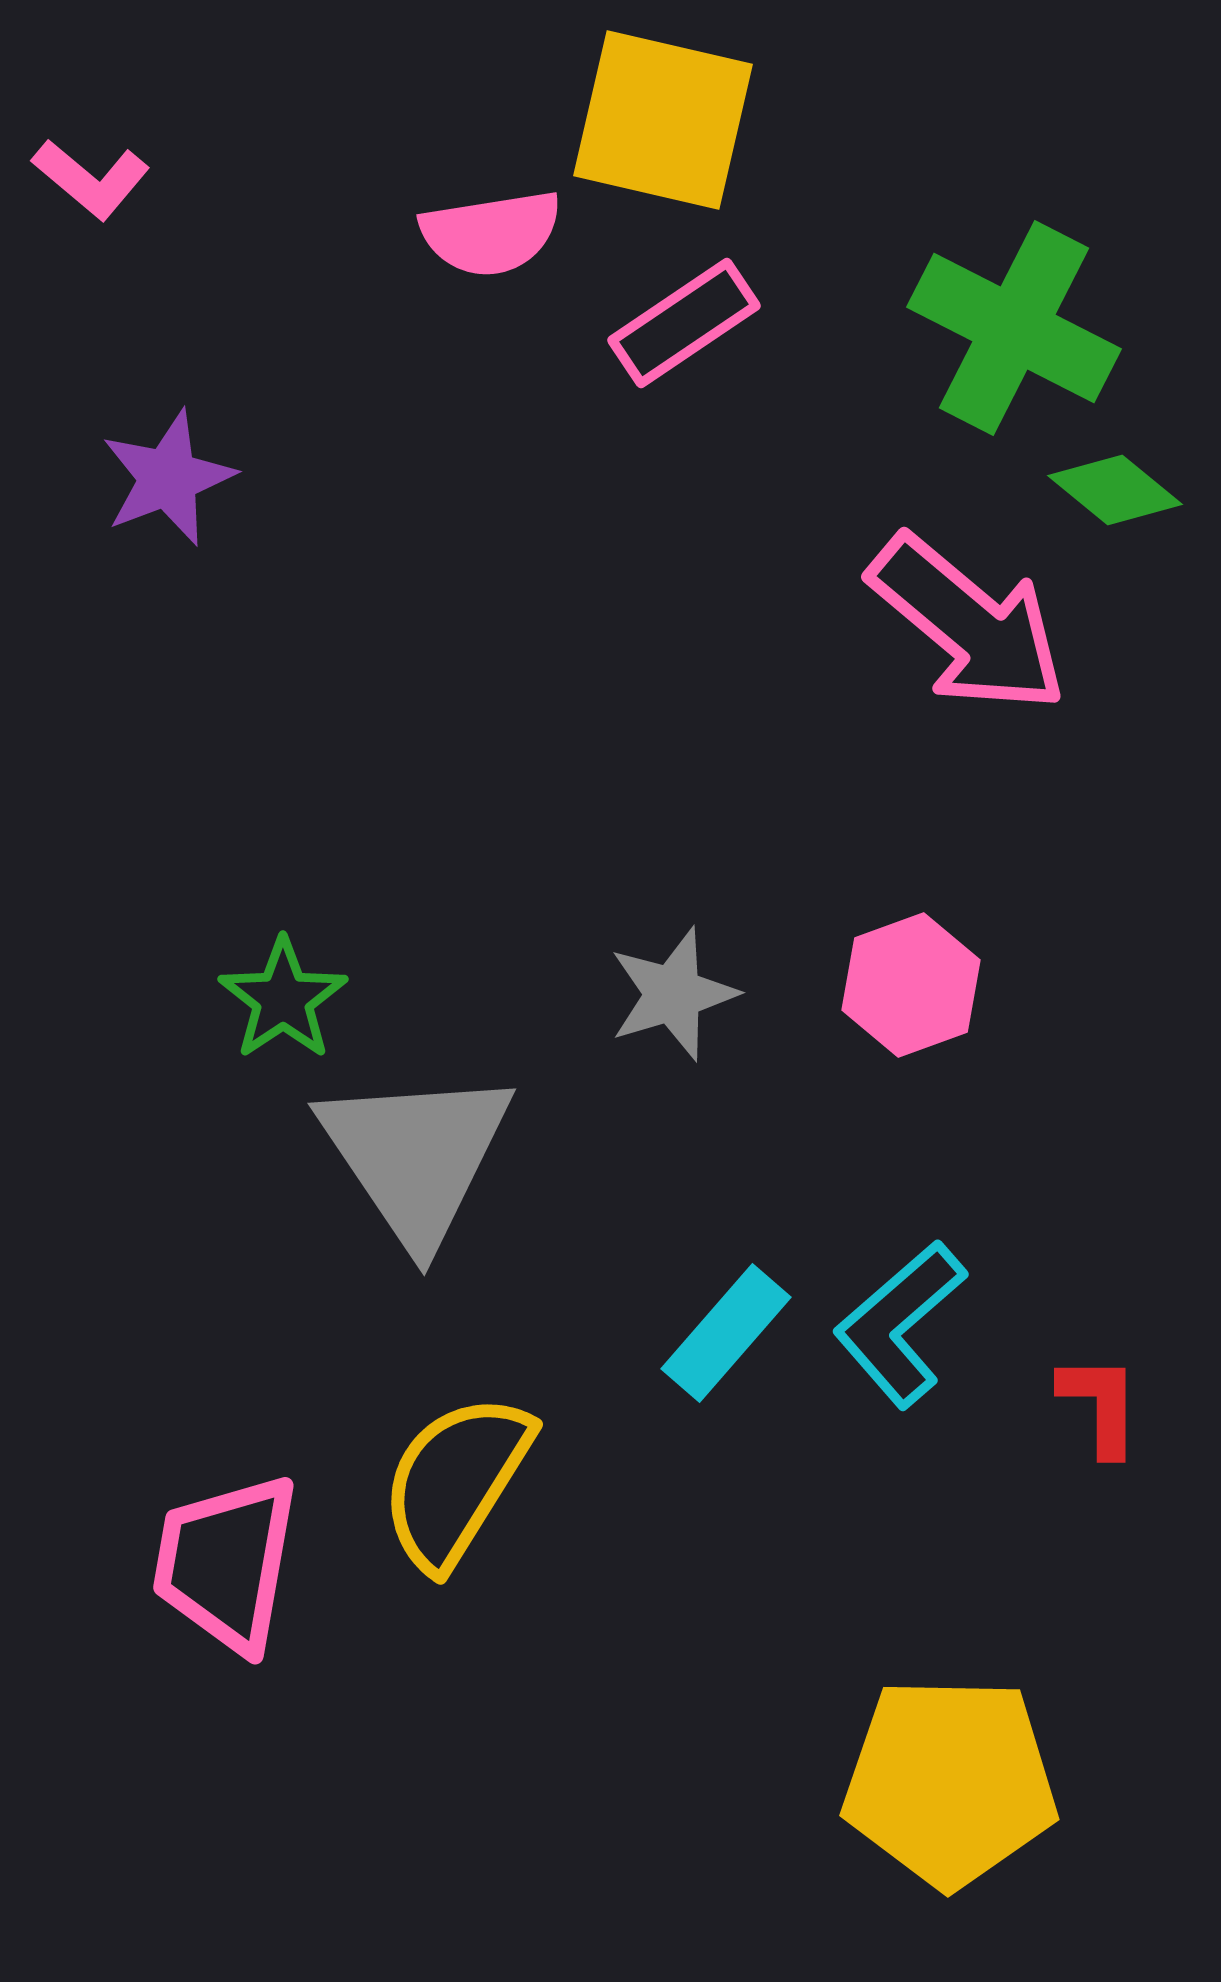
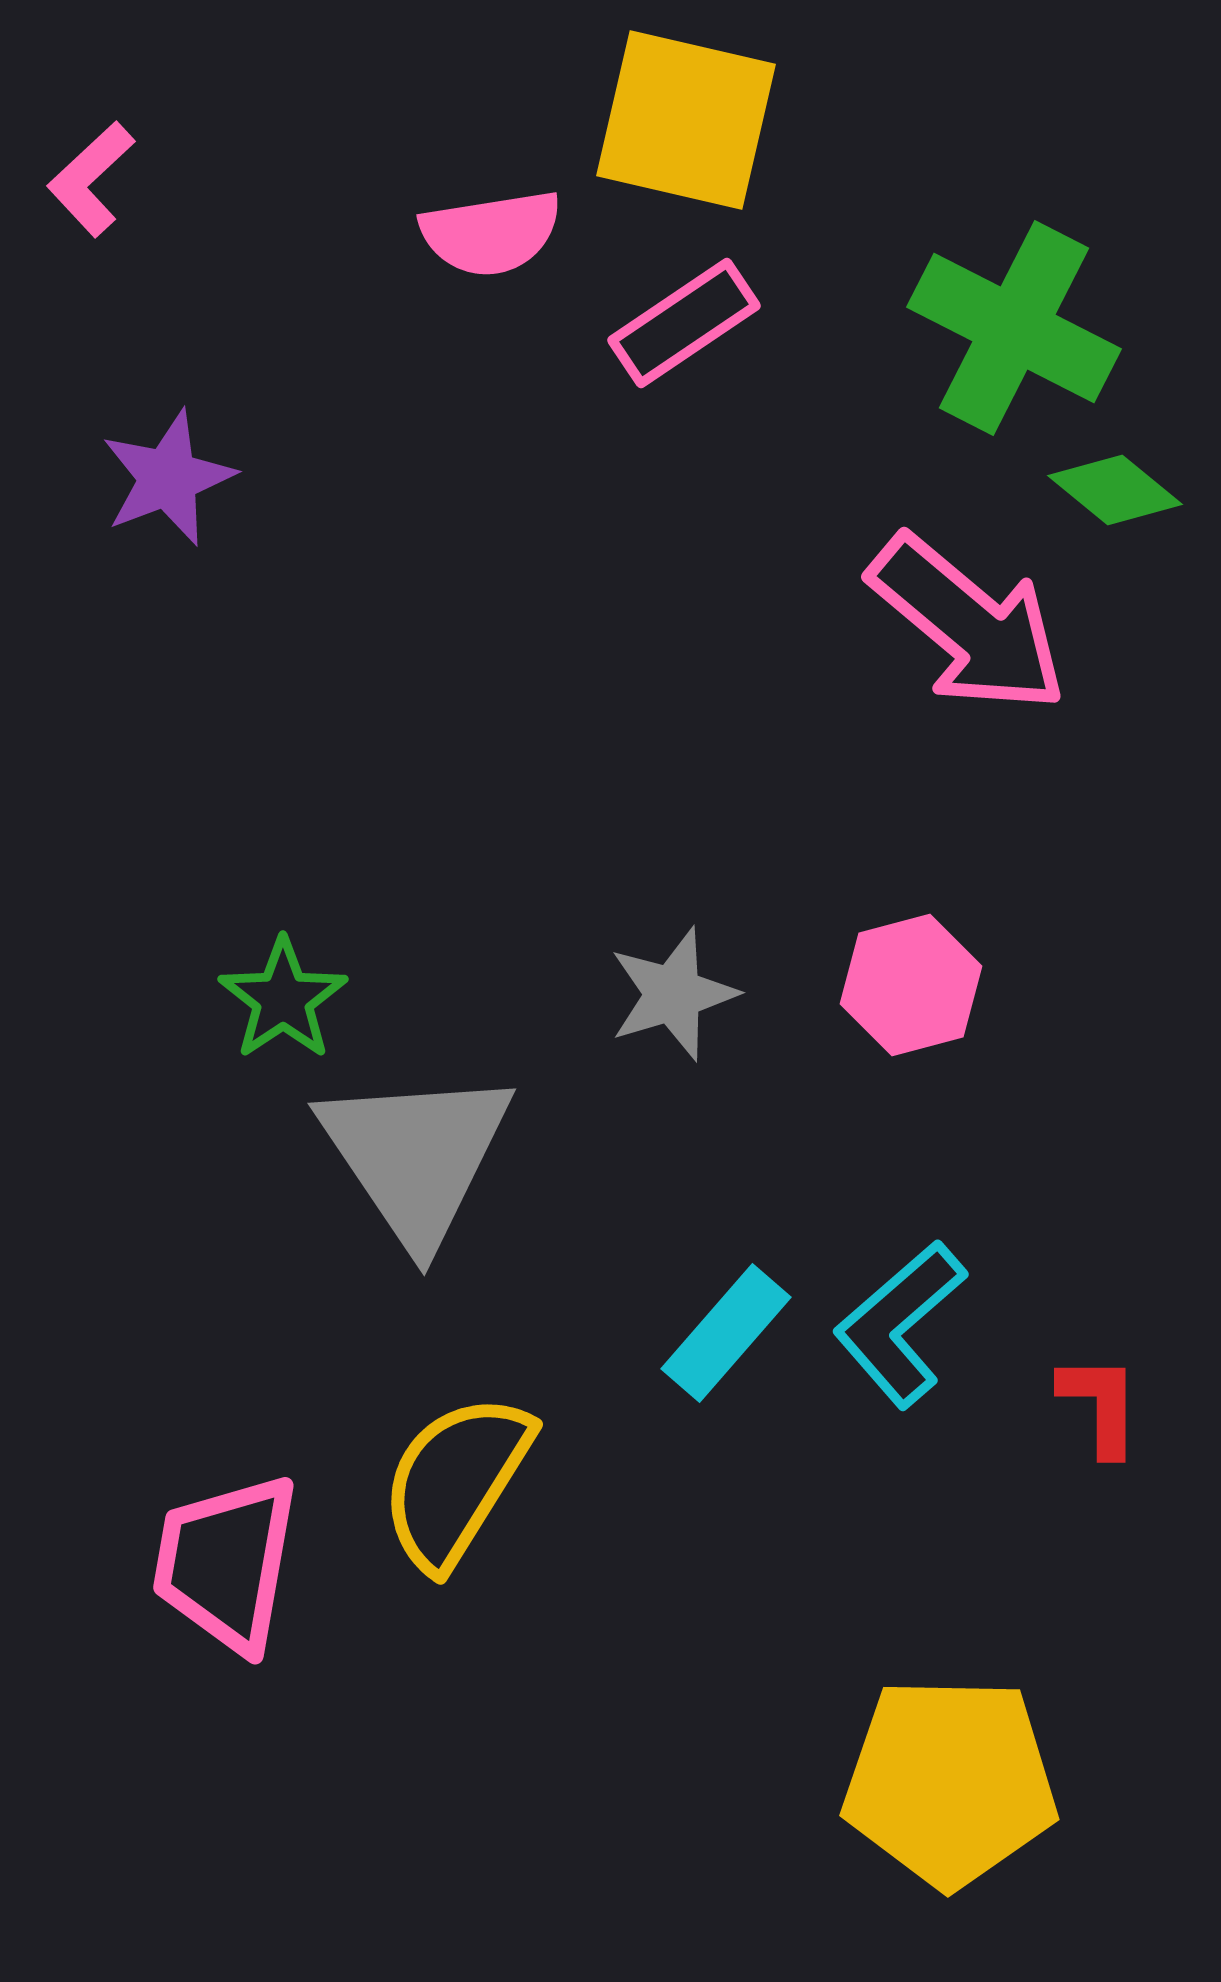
yellow square: moved 23 px right
pink L-shape: rotated 97 degrees clockwise
pink hexagon: rotated 5 degrees clockwise
